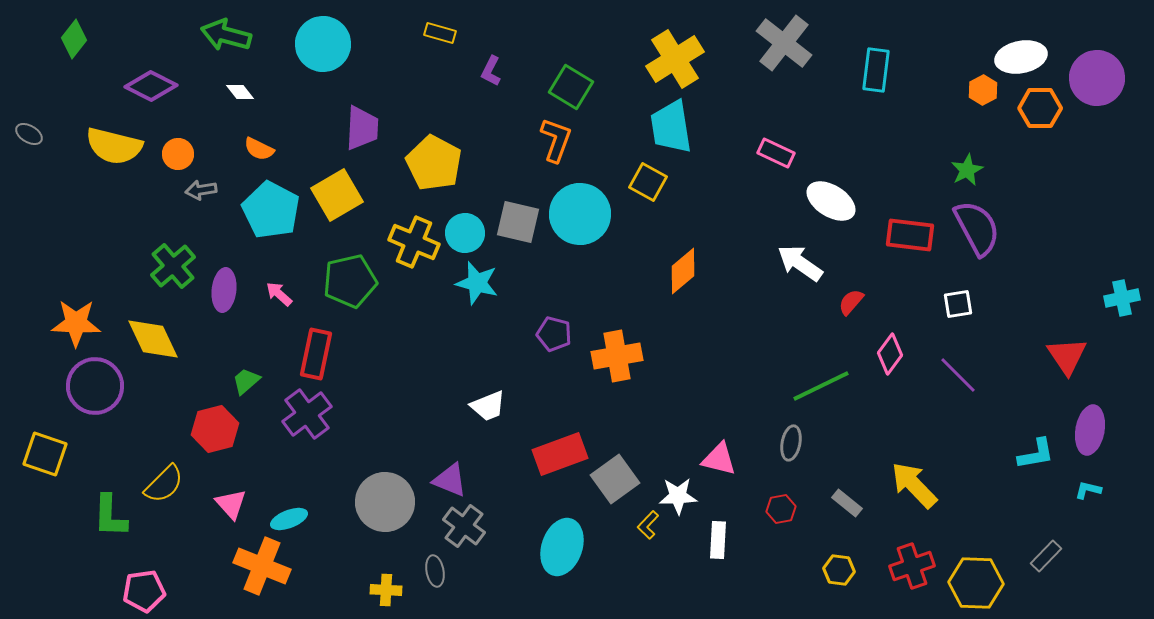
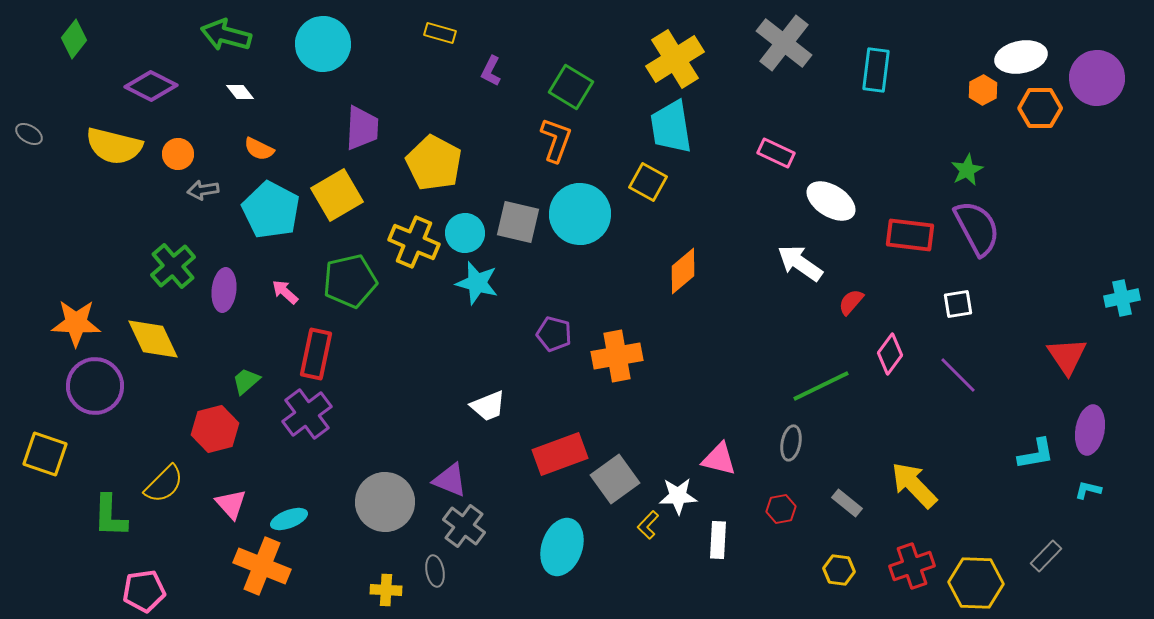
gray arrow at (201, 190): moved 2 px right
pink arrow at (279, 294): moved 6 px right, 2 px up
